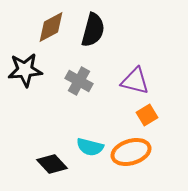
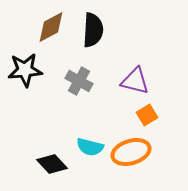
black semicircle: rotated 12 degrees counterclockwise
